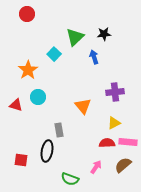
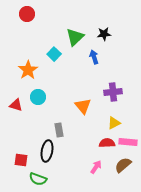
purple cross: moved 2 px left
green semicircle: moved 32 px left
